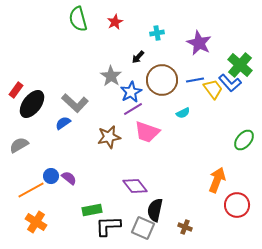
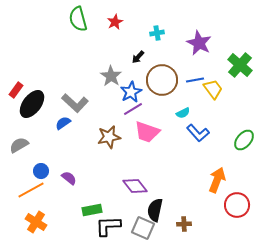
blue L-shape: moved 32 px left, 50 px down
blue circle: moved 10 px left, 5 px up
brown cross: moved 1 px left, 3 px up; rotated 24 degrees counterclockwise
